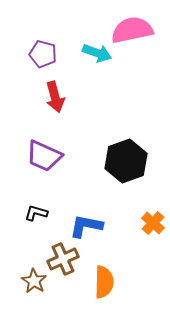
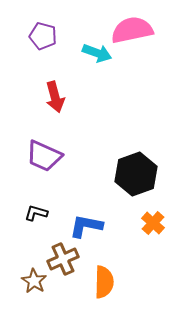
purple pentagon: moved 18 px up
black hexagon: moved 10 px right, 13 px down
